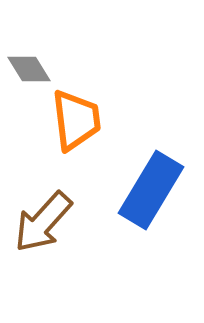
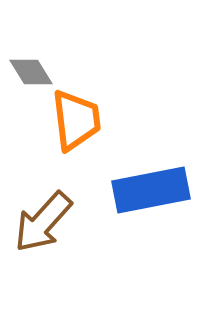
gray diamond: moved 2 px right, 3 px down
blue rectangle: rotated 48 degrees clockwise
